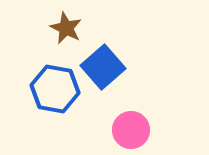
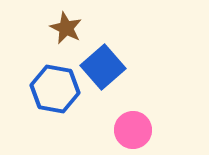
pink circle: moved 2 px right
